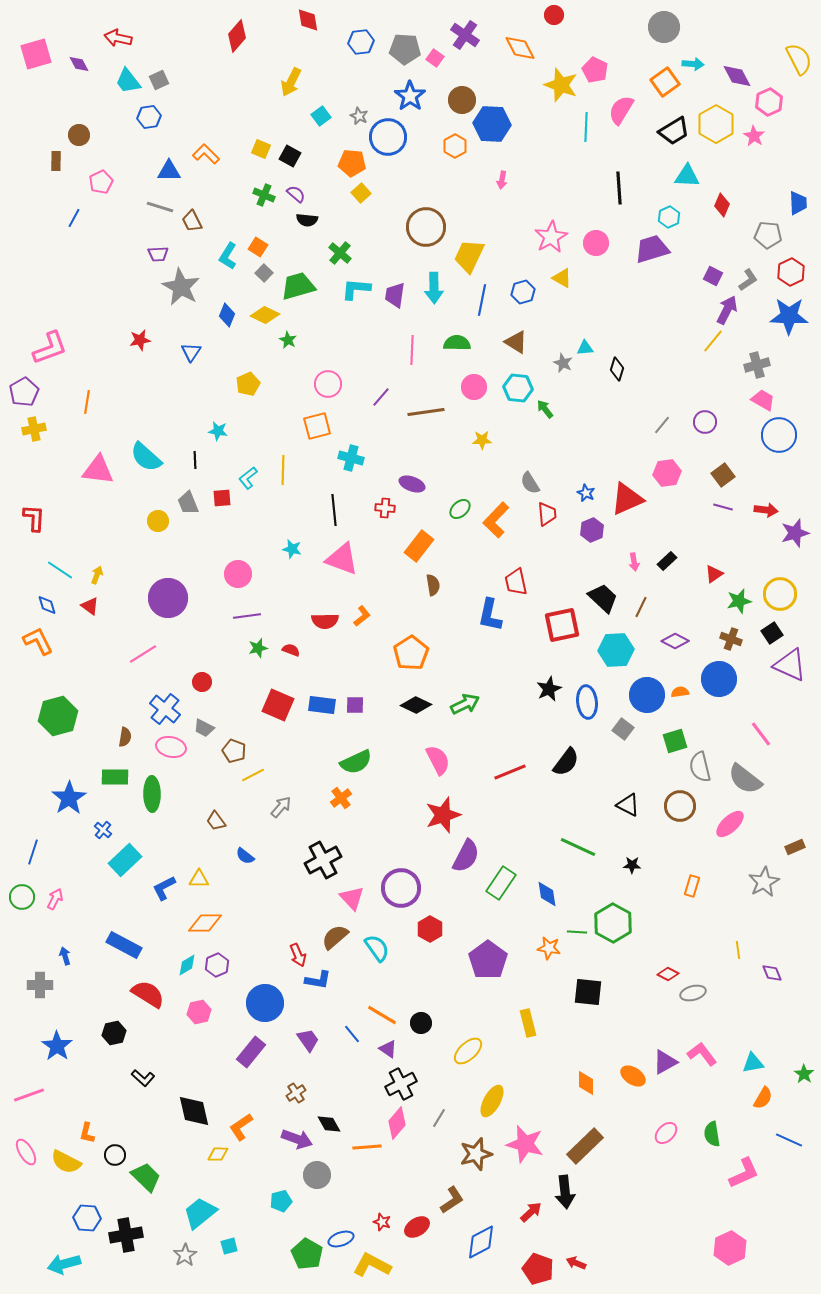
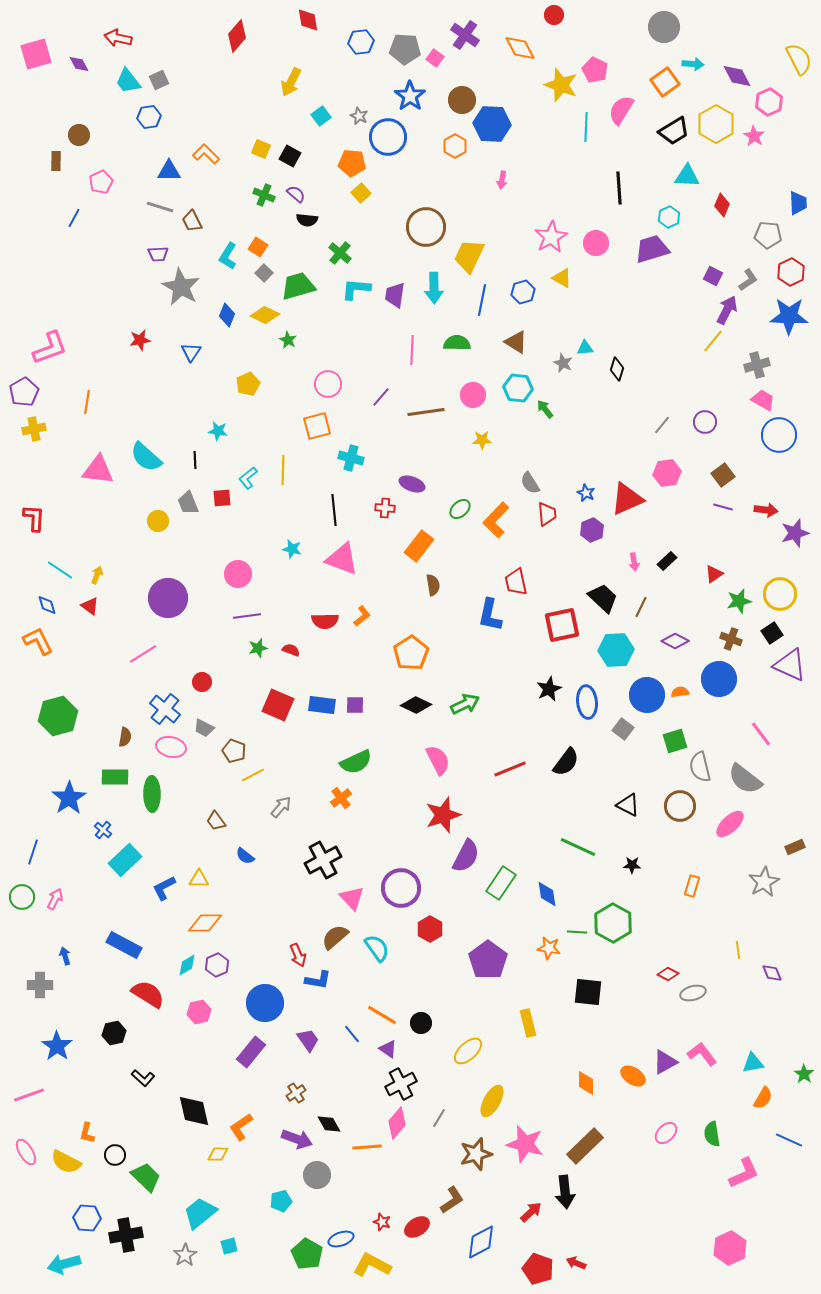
pink circle at (474, 387): moved 1 px left, 8 px down
red line at (510, 772): moved 3 px up
